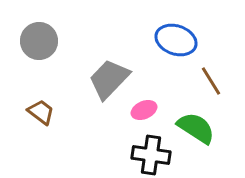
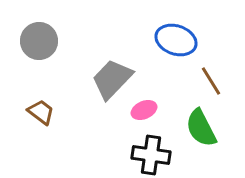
gray trapezoid: moved 3 px right
green semicircle: moved 5 px right; rotated 150 degrees counterclockwise
